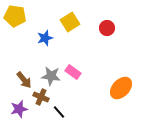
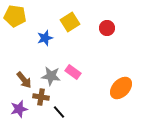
brown cross: rotated 14 degrees counterclockwise
